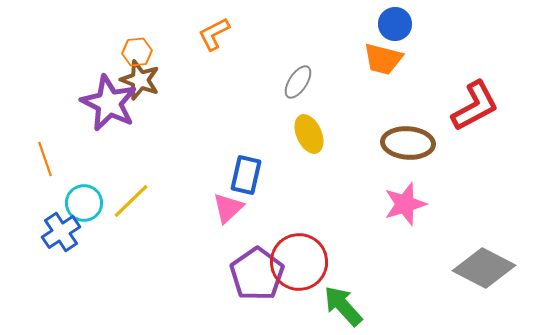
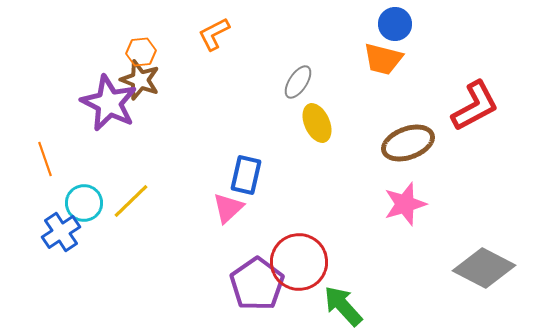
orange hexagon: moved 4 px right
yellow ellipse: moved 8 px right, 11 px up
brown ellipse: rotated 24 degrees counterclockwise
purple pentagon: moved 10 px down
